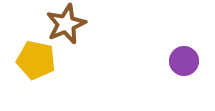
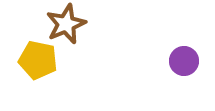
yellow pentagon: moved 2 px right
